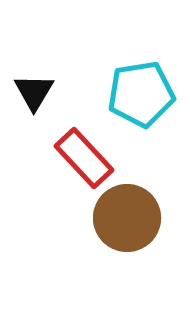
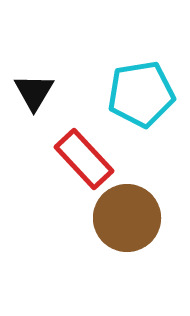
red rectangle: moved 1 px down
